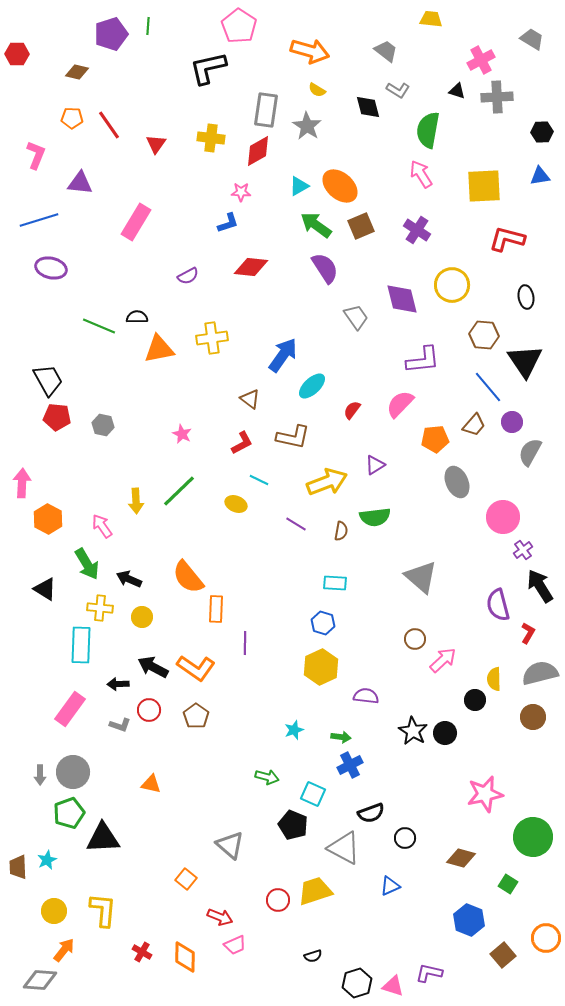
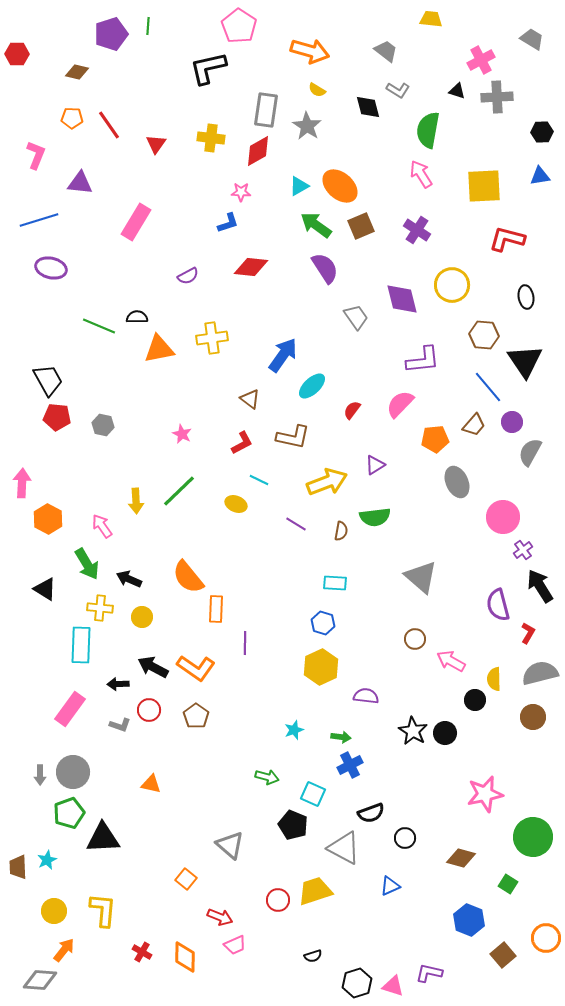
pink arrow at (443, 660): moved 8 px right, 1 px down; rotated 108 degrees counterclockwise
